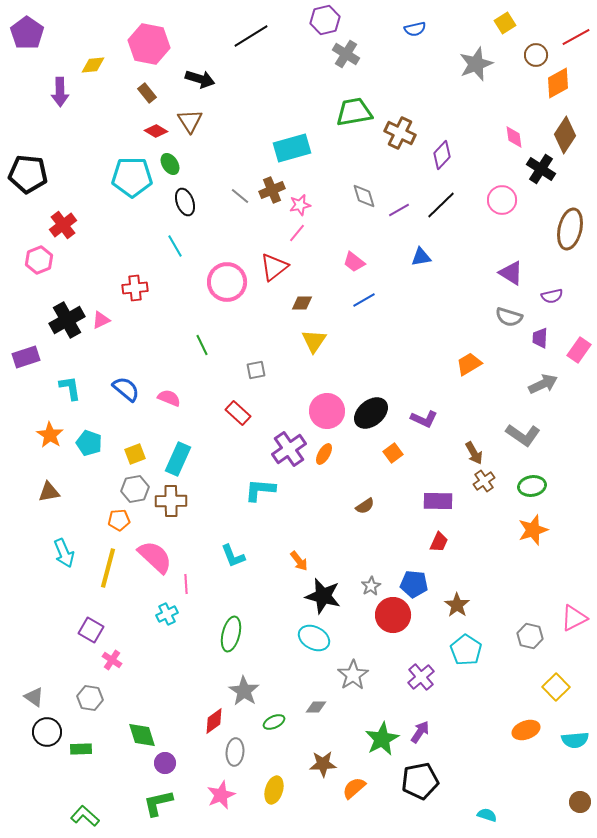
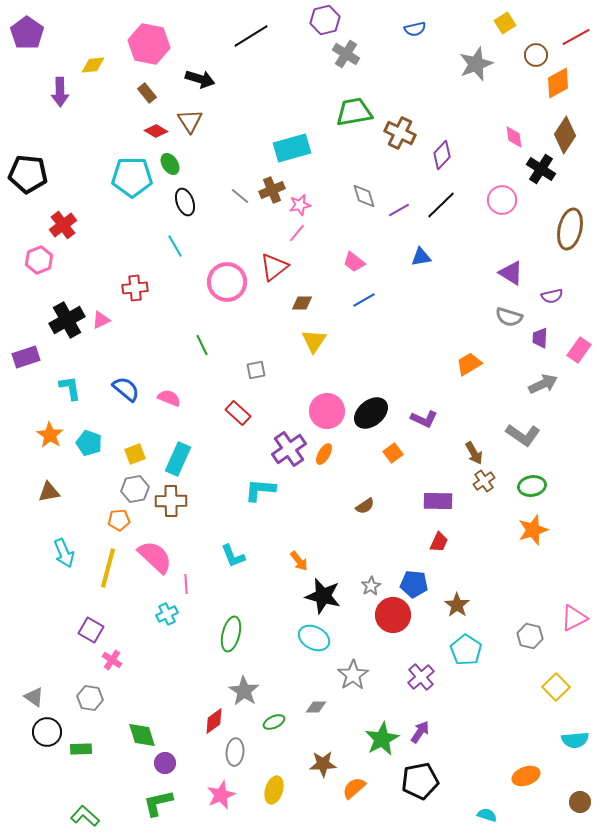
orange ellipse at (526, 730): moved 46 px down
